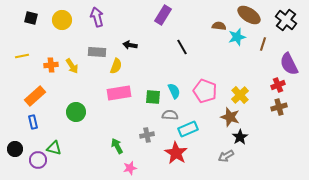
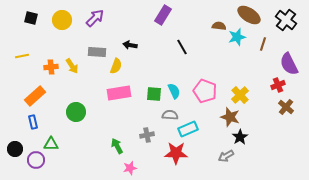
purple arrow: moved 2 px left, 1 px down; rotated 60 degrees clockwise
orange cross: moved 2 px down
green square: moved 1 px right, 3 px up
brown cross: moved 7 px right; rotated 35 degrees counterclockwise
green triangle: moved 3 px left, 4 px up; rotated 14 degrees counterclockwise
red star: rotated 30 degrees counterclockwise
purple circle: moved 2 px left
